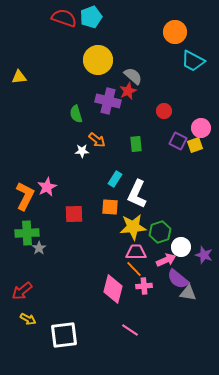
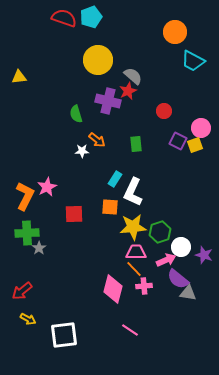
white L-shape: moved 4 px left, 2 px up
